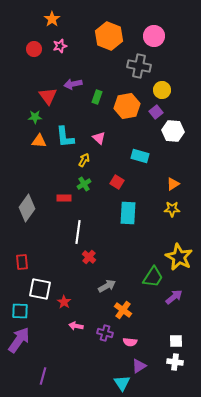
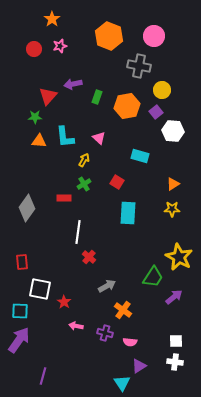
red triangle at (48, 96): rotated 18 degrees clockwise
